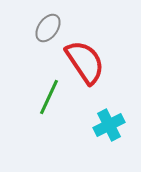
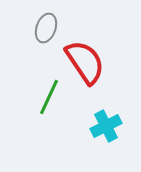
gray ellipse: moved 2 px left; rotated 16 degrees counterclockwise
cyan cross: moved 3 px left, 1 px down
